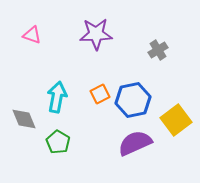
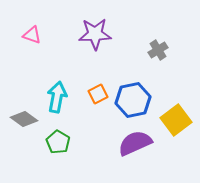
purple star: moved 1 px left
orange square: moved 2 px left
gray diamond: rotated 32 degrees counterclockwise
